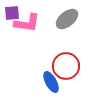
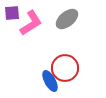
pink L-shape: moved 4 px right; rotated 40 degrees counterclockwise
red circle: moved 1 px left, 2 px down
blue ellipse: moved 1 px left, 1 px up
